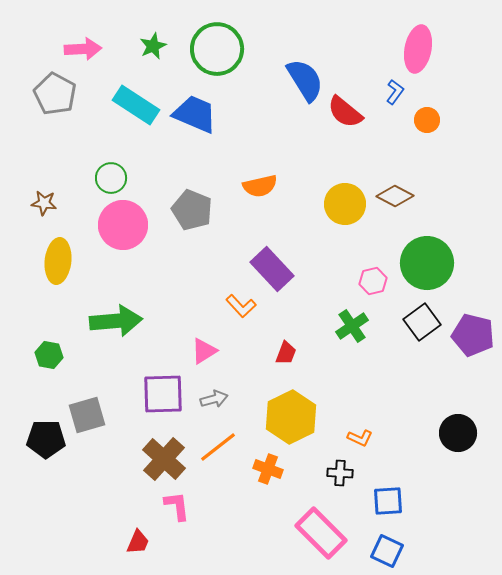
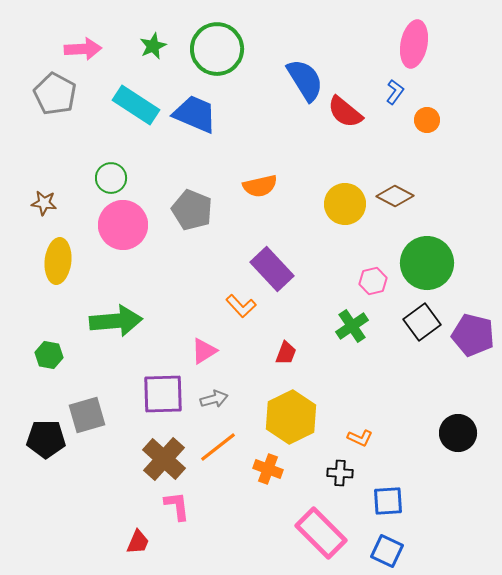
pink ellipse at (418, 49): moved 4 px left, 5 px up
